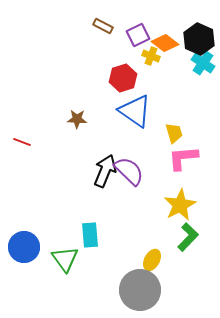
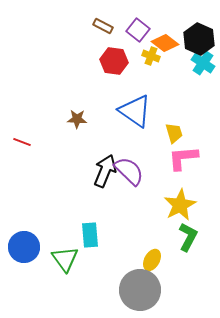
purple square: moved 5 px up; rotated 25 degrees counterclockwise
red hexagon: moved 9 px left, 17 px up; rotated 24 degrees clockwise
green L-shape: rotated 16 degrees counterclockwise
